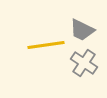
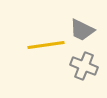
gray cross: moved 3 px down; rotated 12 degrees counterclockwise
